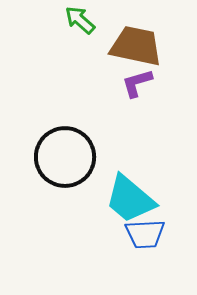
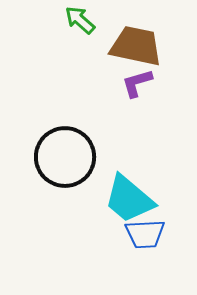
cyan trapezoid: moved 1 px left
